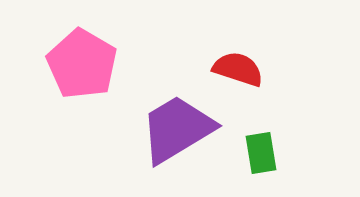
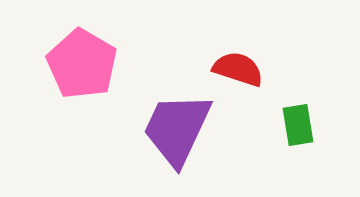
purple trapezoid: rotated 34 degrees counterclockwise
green rectangle: moved 37 px right, 28 px up
